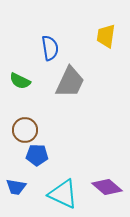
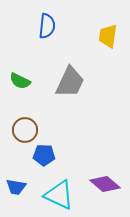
yellow trapezoid: moved 2 px right
blue semicircle: moved 3 px left, 22 px up; rotated 15 degrees clockwise
blue pentagon: moved 7 px right
purple diamond: moved 2 px left, 3 px up
cyan triangle: moved 4 px left, 1 px down
